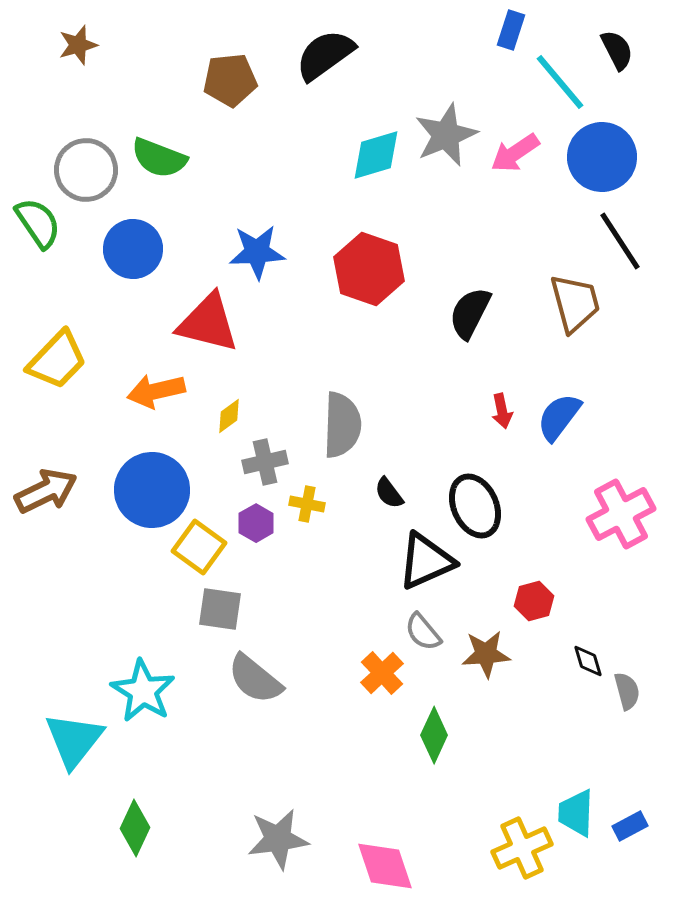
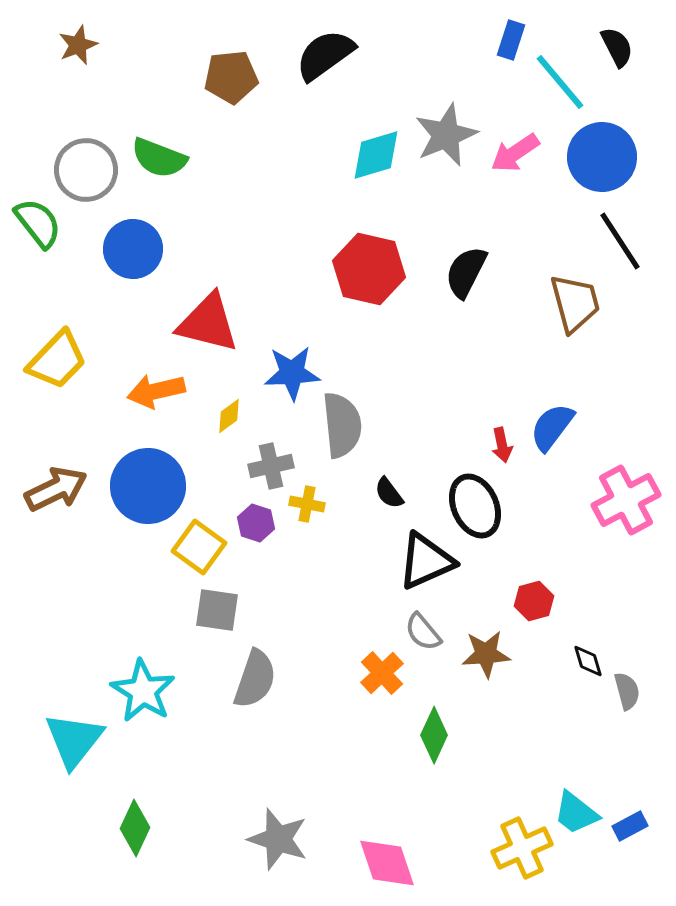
blue rectangle at (511, 30): moved 10 px down
brown star at (78, 45): rotated 6 degrees counterclockwise
black semicircle at (617, 50): moved 3 px up
brown pentagon at (230, 80): moved 1 px right, 3 px up
green semicircle at (38, 223): rotated 4 degrees counterclockwise
blue star at (257, 252): moved 35 px right, 121 px down
red hexagon at (369, 269): rotated 6 degrees counterclockwise
black semicircle at (470, 313): moved 4 px left, 41 px up
red arrow at (502, 411): moved 34 px down
blue semicircle at (559, 417): moved 7 px left, 10 px down
gray semicircle at (342, 425): rotated 8 degrees counterclockwise
gray cross at (265, 462): moved 6 px right, 4 px down
blue circle at (152, 490): moved 4 px left, 4 px up
brown arrow at (46, 491): moved 10 px right, 2 px up
pink cross at (621, 514): moved 5 px right, 14 px up
purple hexagon at (256, 523): rotated 12 degrees counterclockwise
gray square at (220, 609): moved 3 px left, 1 px down
gray semicircle at (255, 679): rotated 110 degrees counterclockwise
cyan trapezoid at (576, 813): rotated 54 degrees counterclockwise
gray star at (278, 839): rotated 26 degrees clockwise
pink diamond at (385, 866): moved 2 px right, 3 px up
